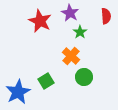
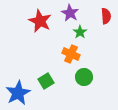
orange cross: moved 2 px up; rotated 18 degrees counterclockwise
blue star: moved 1 px down
